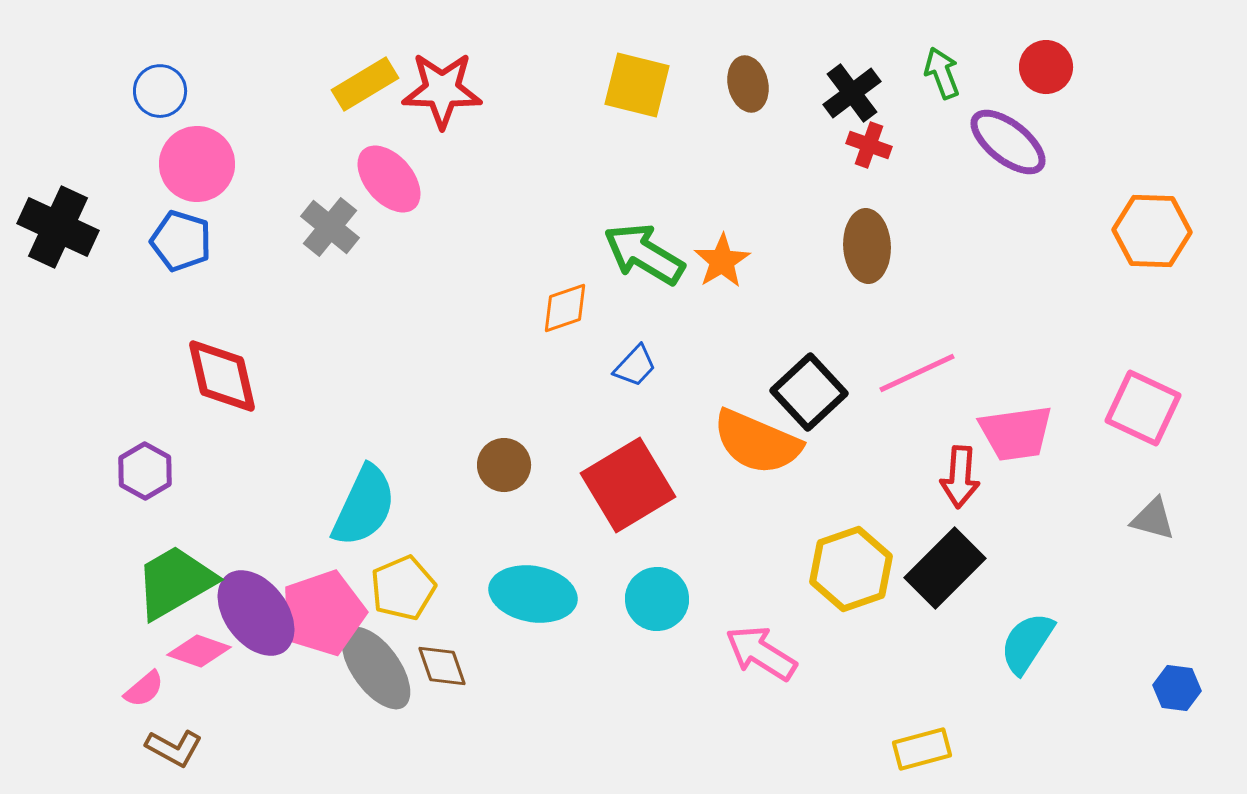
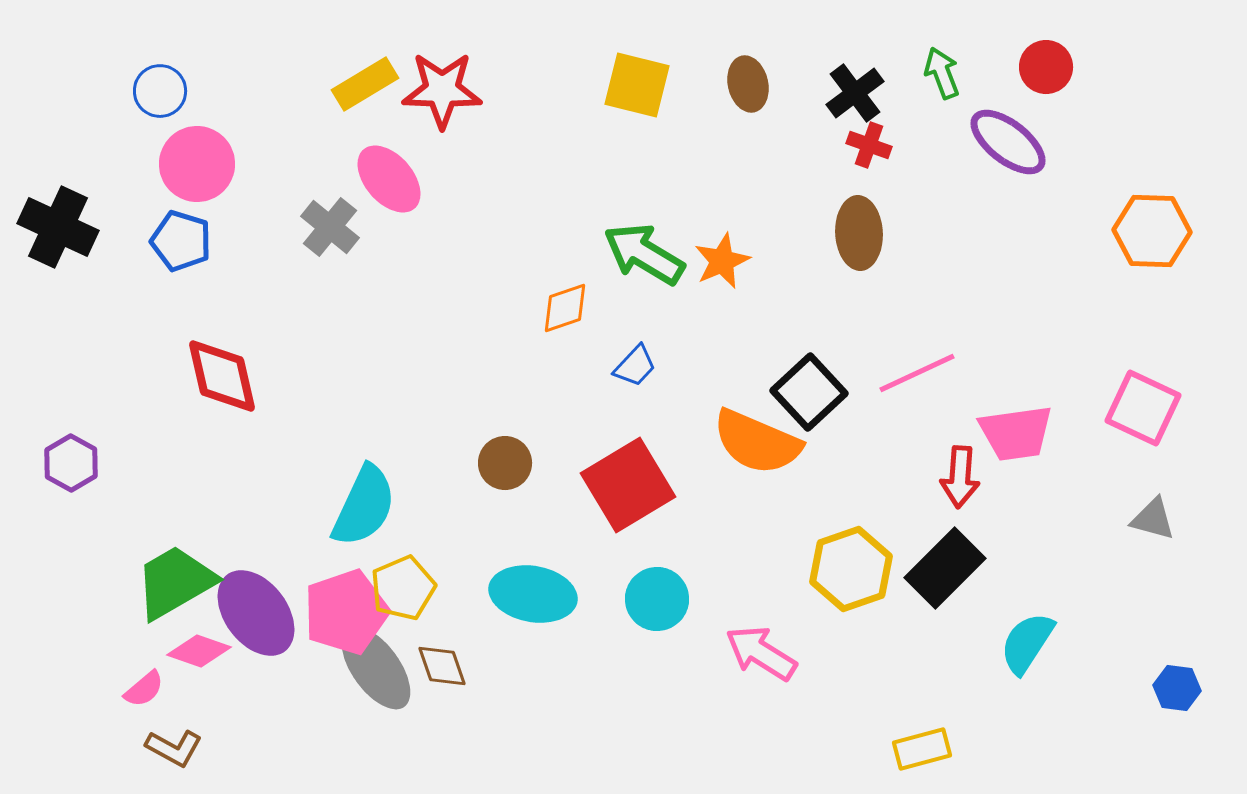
black cross at (852, 93): moved 3 px right
brown ellipse at (867, 246): moved 8 px left, 13 px up
orange star at (722, 261): rotated 8 degrees clockwise
brown circle at (504, 465): moved 1 px right, 2 px up
purple hexagon at (145, 471): moved 74 px left, 8 px up
pink pentagon at (323, 613): moved 23 px right, 1 px up
